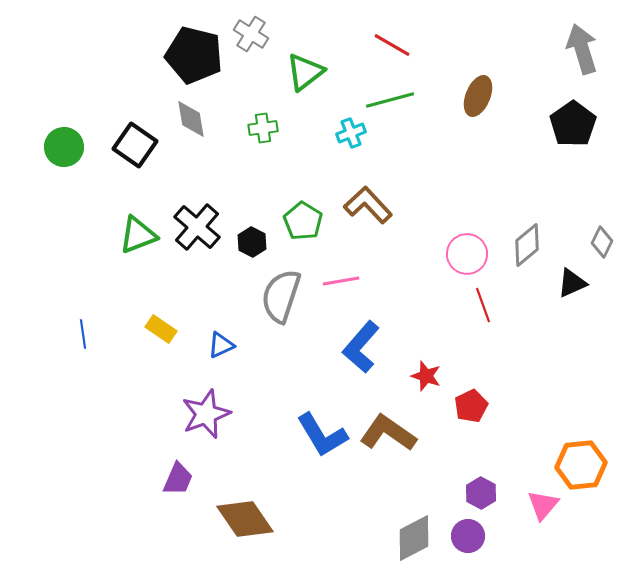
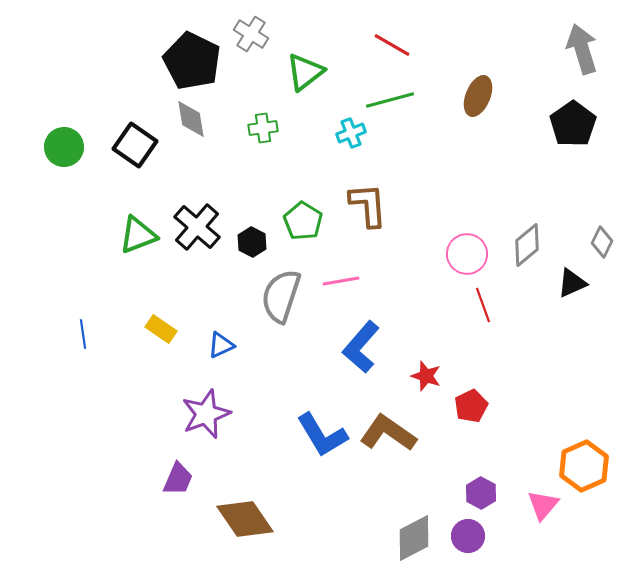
black pentagon at (194, 55): moved 2 px left, 6 px down; rotated 12 degrees clockwise
brown L-shape at (368, 205): rotated 39 degrees clockwise
orange hexagon at (581, 465): moved 3 px right, 1 px down; rotated 18 degrees counterclockwise
